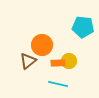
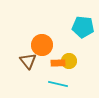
brown triangle: rotated 30 degrees counterclockwise
